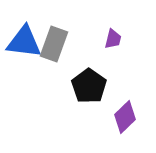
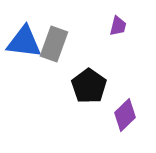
purple trapezoid: moved 5 px right, 13 px up
purple diamond: moved 2 px up
